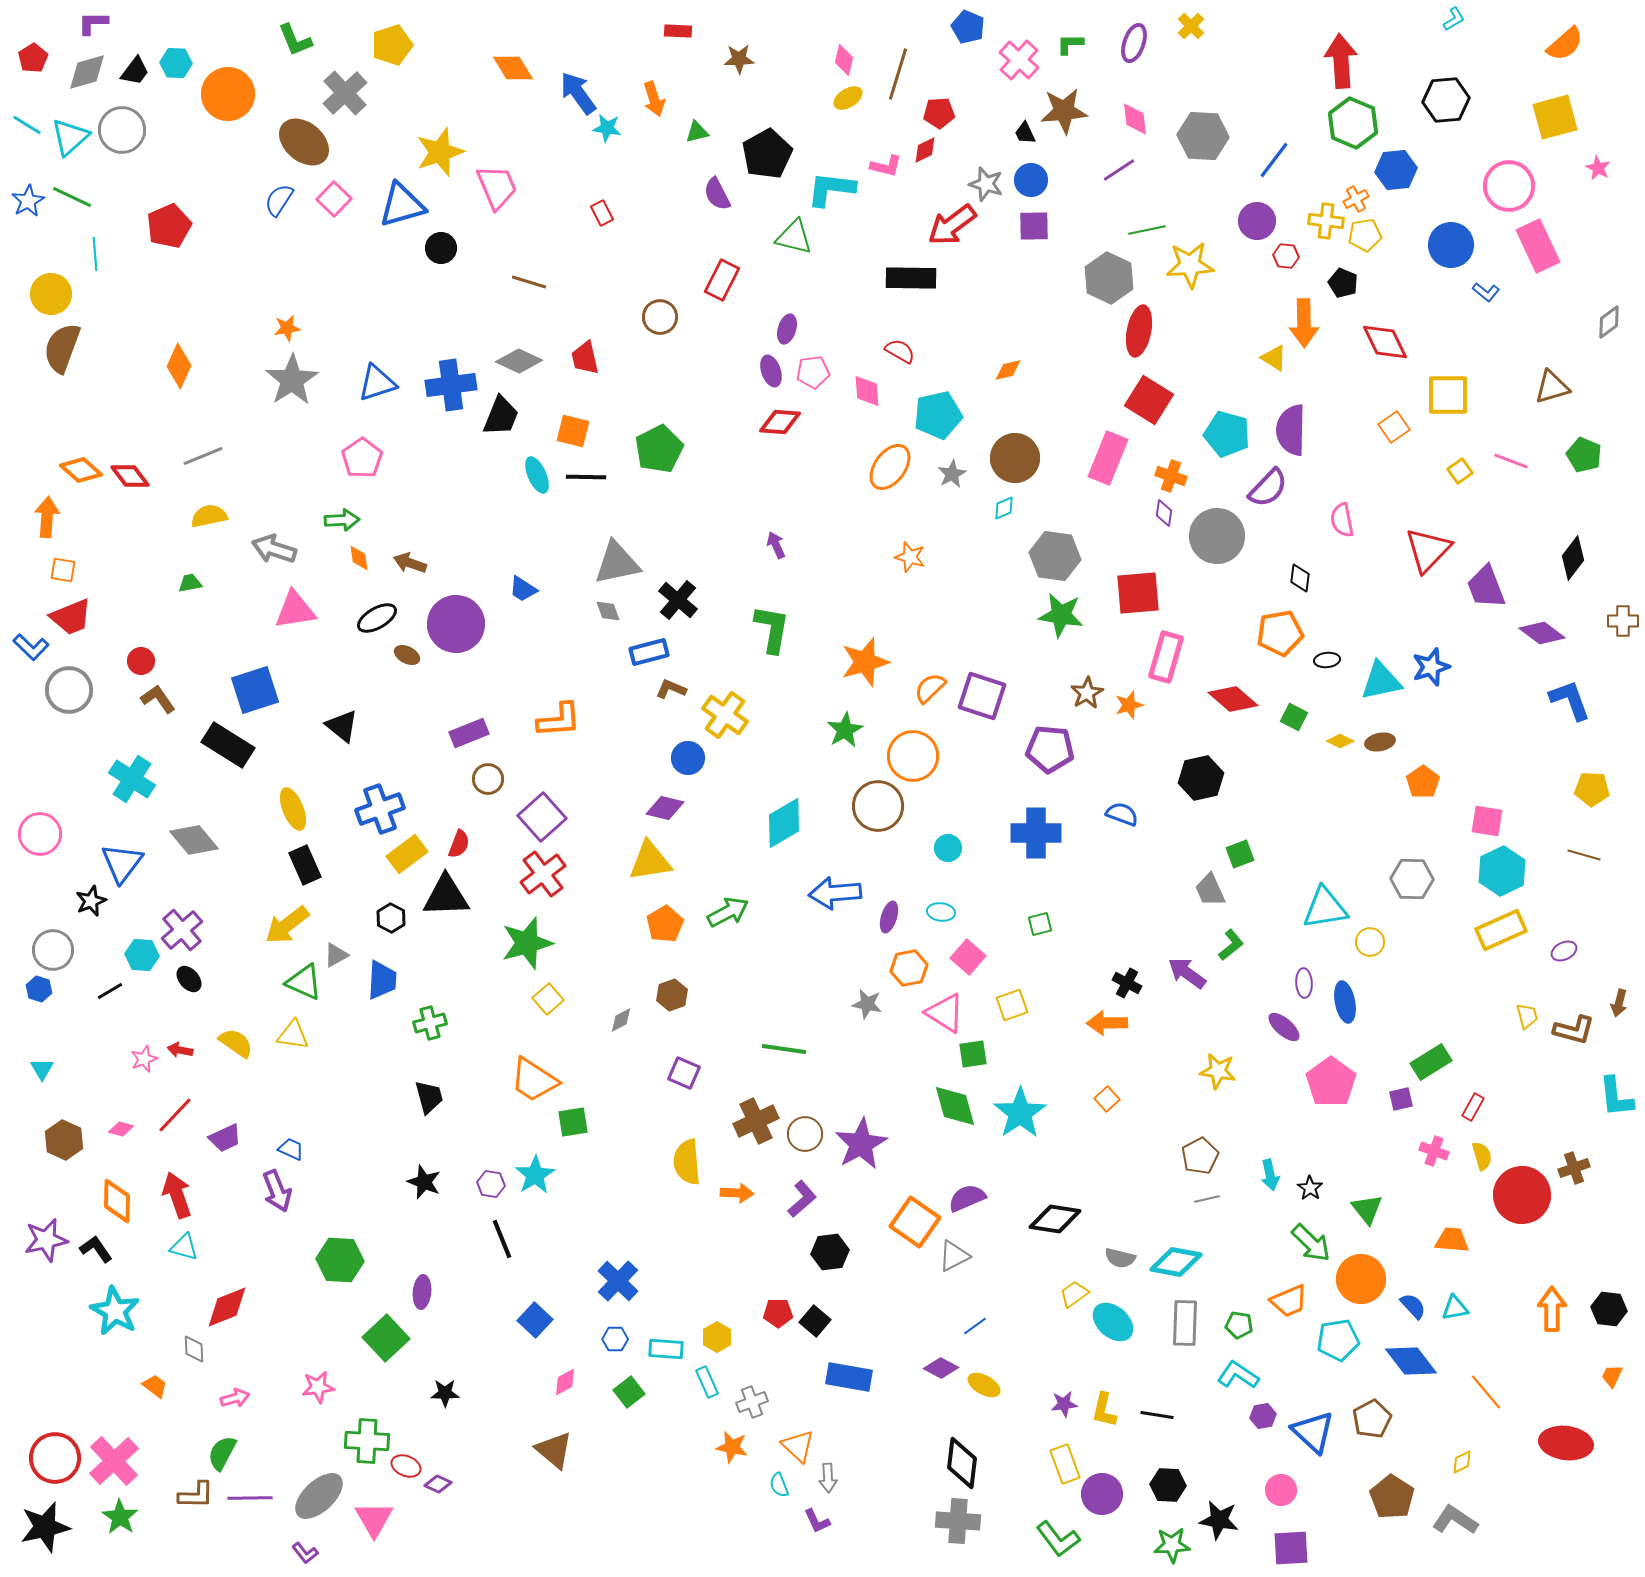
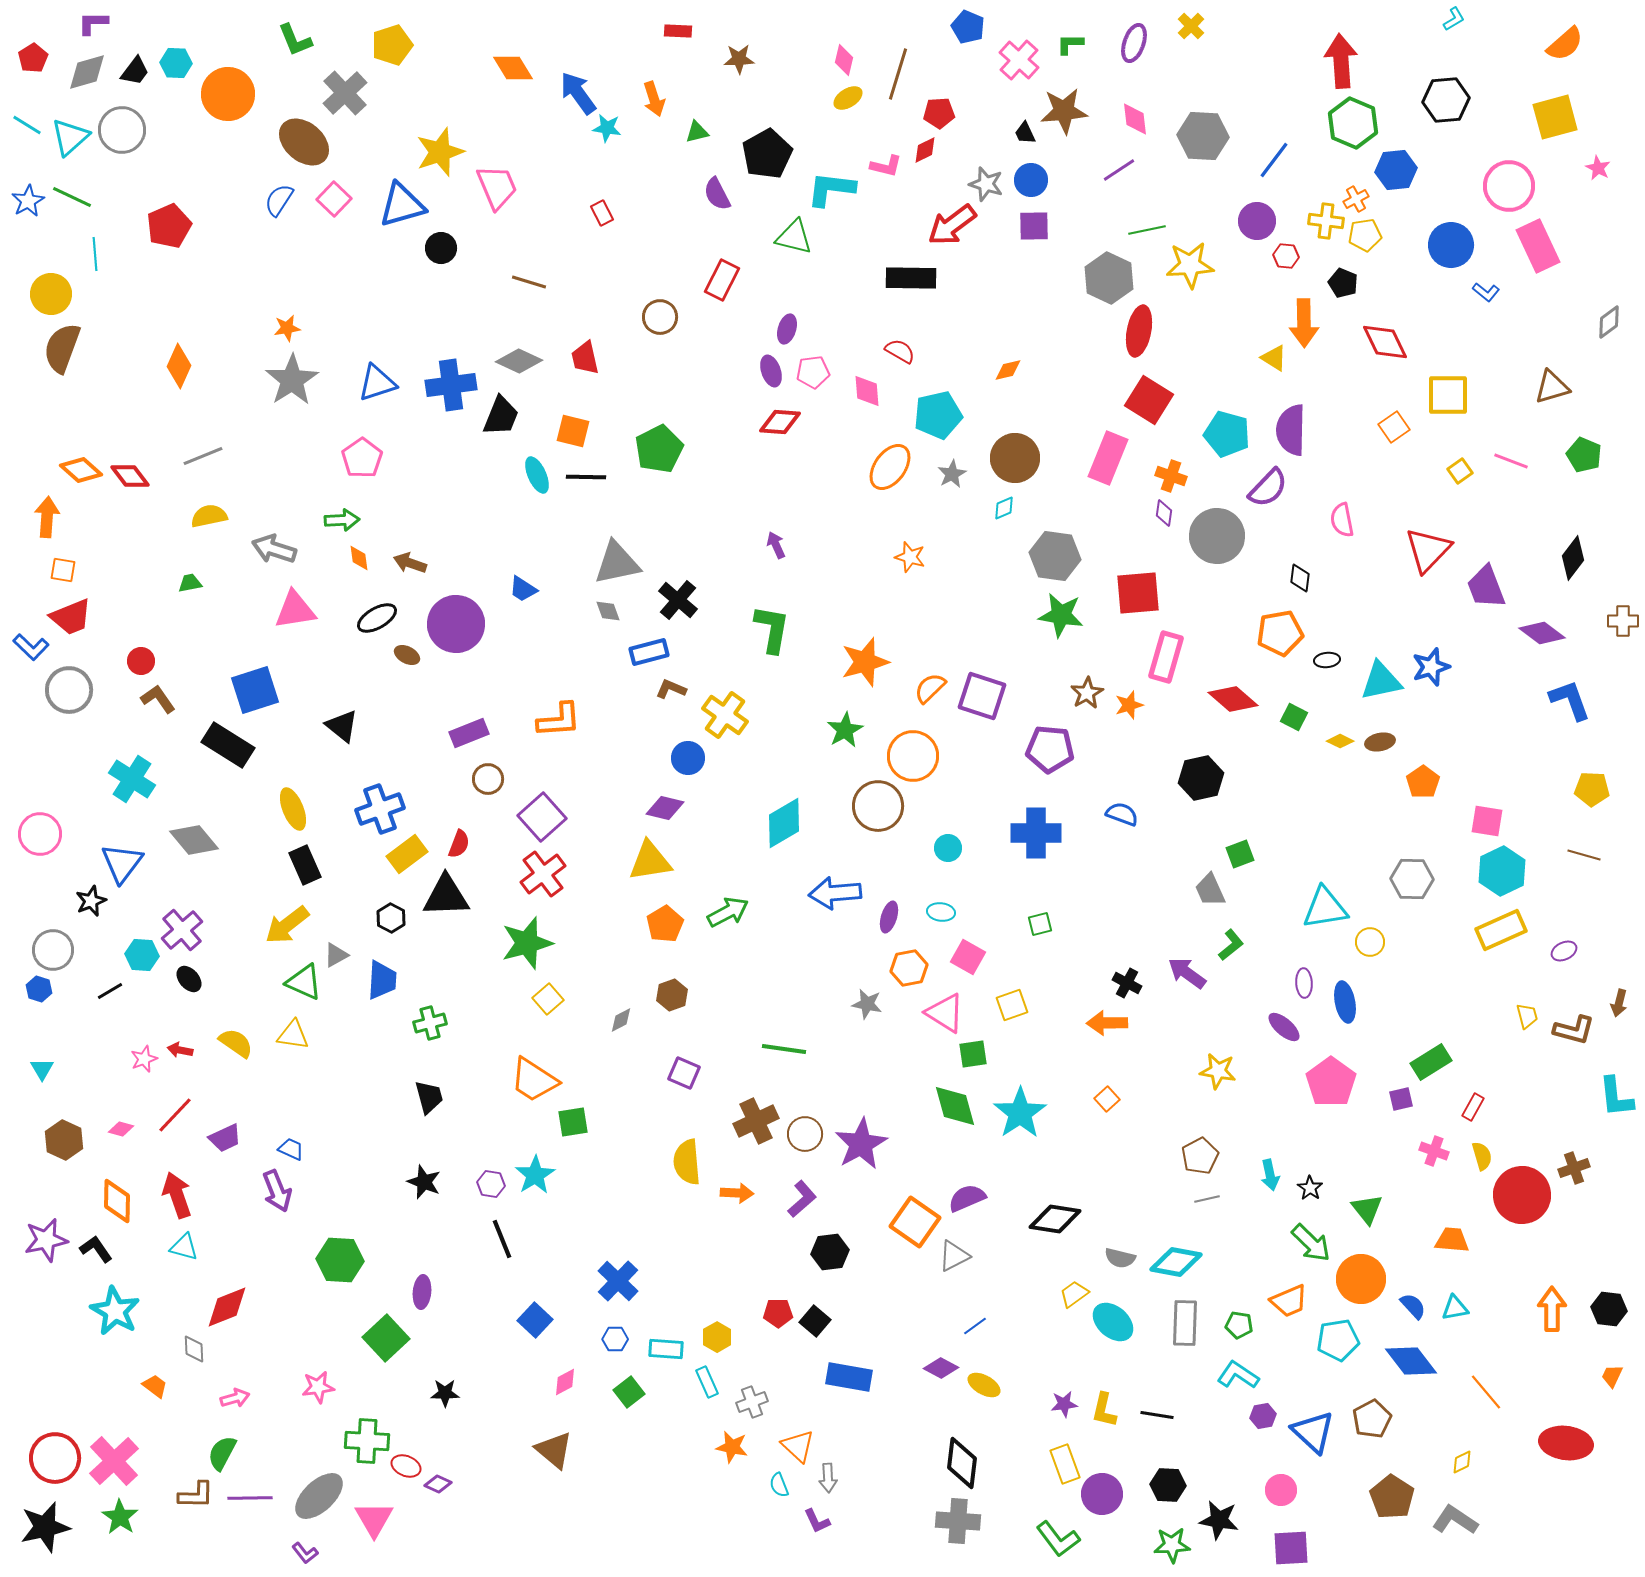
pink square at (968, 957): rotated 12 degrees counterclockwise
